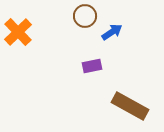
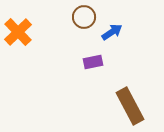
brown circle: moved 1 px left, 1 px down
purple rectangle: moved 1 px right, 4 px up
brown rectangle: rotated 33 degrees clockwise
